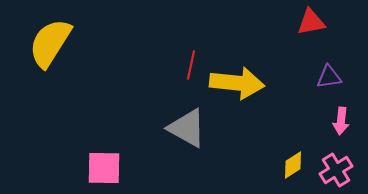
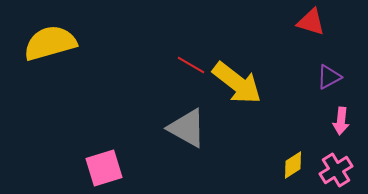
red triangle: rotated 28 degrees clockwise
yellow semicircle: rotated 42 degrees clockwise
red line: rotated 72 degrees counterclockwise
purple triangle: rotated 20 degrees counterclockwise
yellow arrow: rotated 32 degrees clockwise
pink square: rotated 18 degrees counterclockwise
